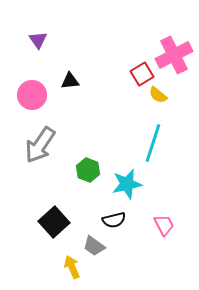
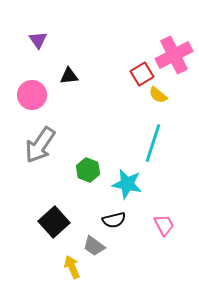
black triangle: moved 1 px left, 5 px up
cyan star: rotated 24 degrees clockwise
